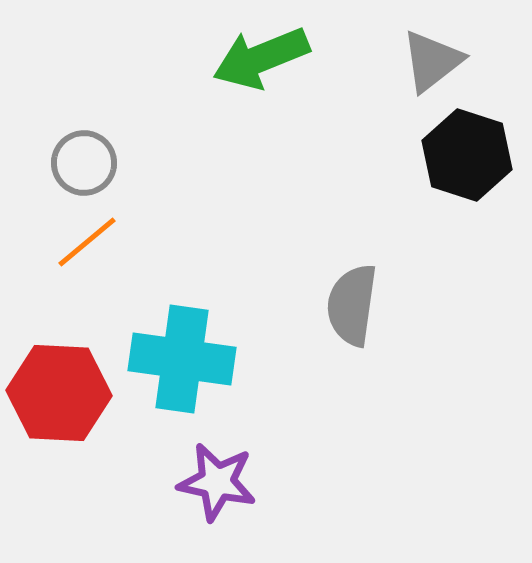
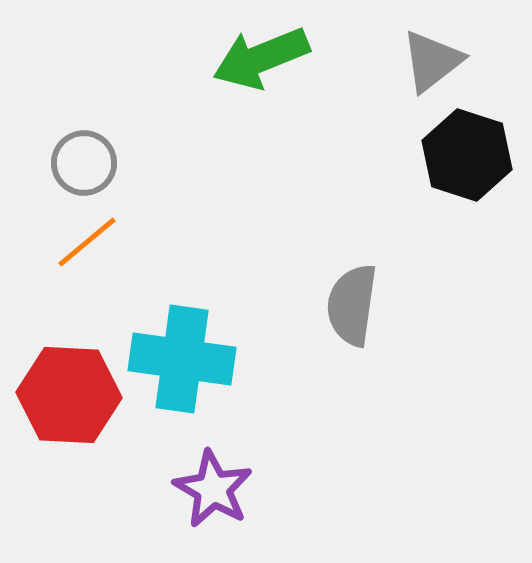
red hexagon: moved 10 px right, 2 px down
purple star: moved 4 px left, 7 px down; rotated 18 degrees clockwise
